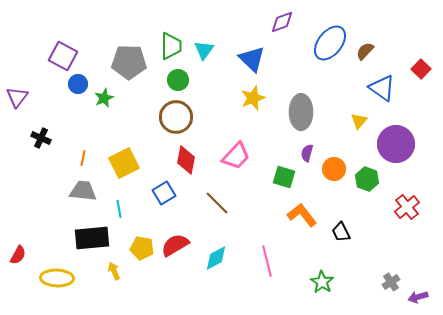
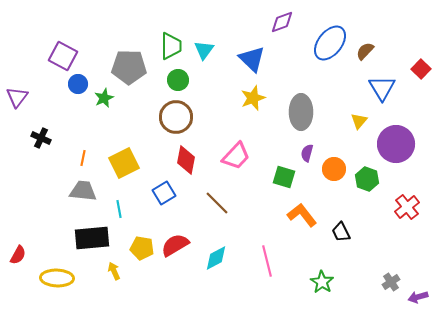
gray pentagon at (129, 62): moved 5 px down
blue triangle at (382, 88): rotated 24 degrees clockwise
